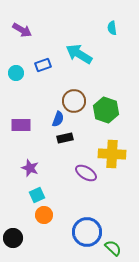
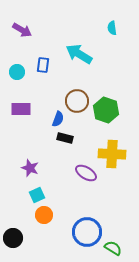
blue rectangle: rotated 63 degrees counterclockwise
cyan circle: moved 1 px right, 1 px up
brown circle: moved 3 px right
purple rectangle: moved 16 px up
black rectangle: rotated 28 degrees clockwise
green semicircle: rotated 12 degrees counterclockwise
